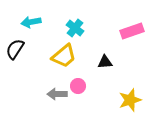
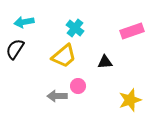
cyan arrow: moved 7 px left
gray arrow: moved 2 px down
